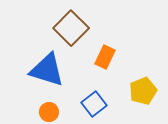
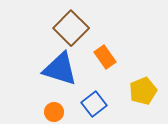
orange rectangle: rotated 60 degrees counterclockwise
blue triangle: moved 13 px right, 1 px up
orange circle: moved 5 px right
